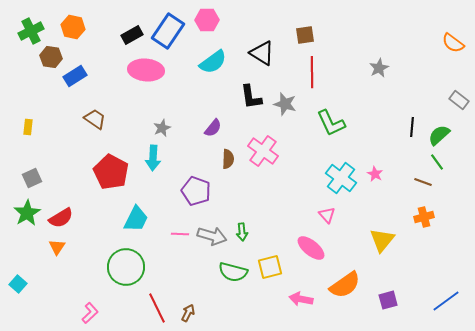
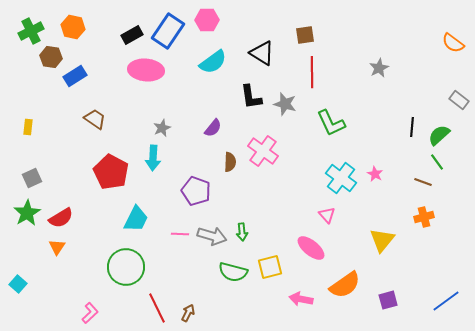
brown semicircle at (228, 159): moved 2 px right, 3 px down
